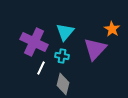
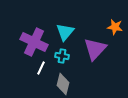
orange star: moved 3 px right, 2 px up; rotated 21 degrees counterclockwise
